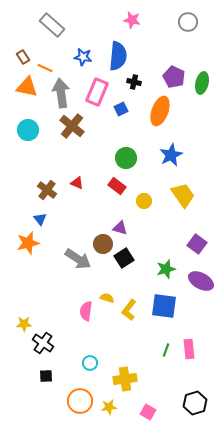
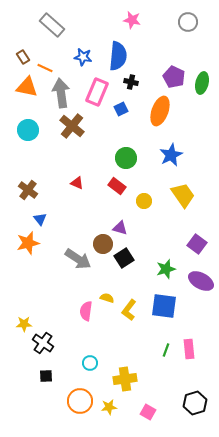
black cross at (134, 82): moved 3 px left
brown cross at (47, 190): moved 19 px left
